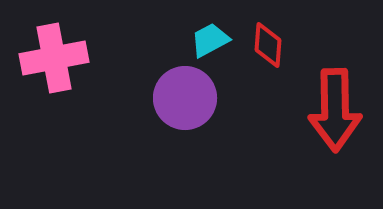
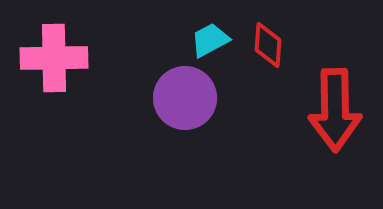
pink cross: rotated 10 degrees clockwise
